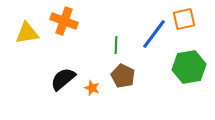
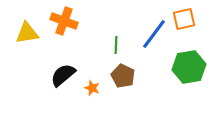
black semicircle: moved 4 px up
